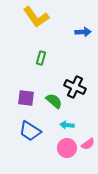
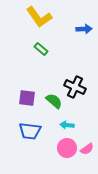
yellow L-shape: moved 3 px right
blue arrow: moved 1 px right, 3 px up
green rectangle: moved 9 px up; rotated 64 degrees counterclockwise
purple square: moved 1 px right
blue trapezoid: rotated 25 degrees counterclockwise
pink semicircle: moved 1 px left, 5 px down
